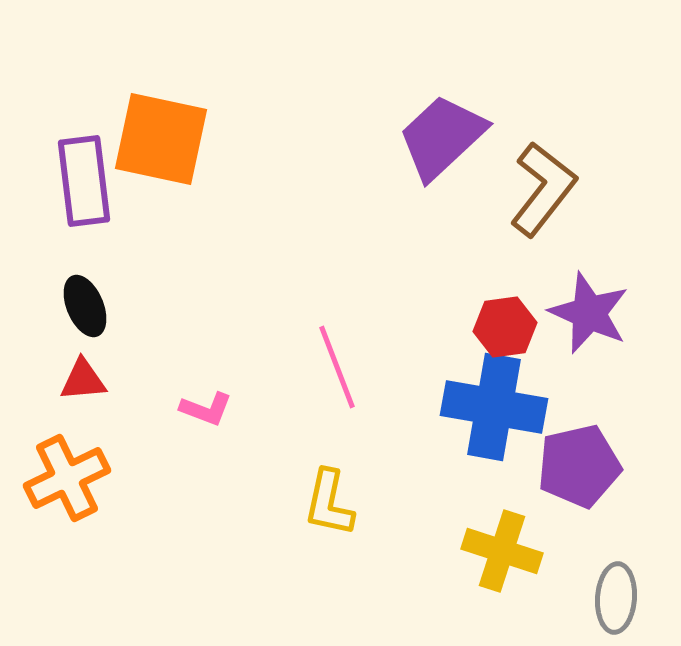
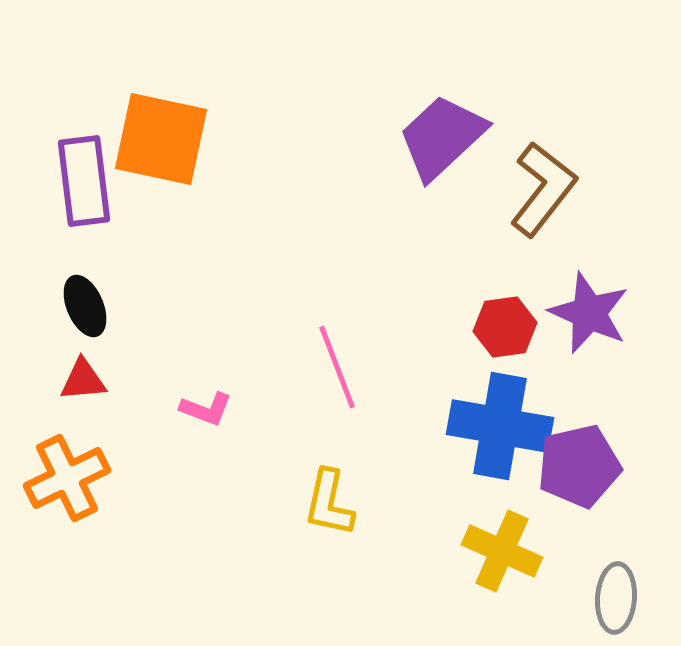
blue cross: moved 6 px right, 19 px down
yellow cross: rotated 6 degrees clockwise
